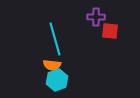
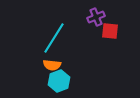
purple cross: rotated 24 degrees counterclockwise
cyan line: moved 1 px left, 1 px up; rotated 48 degrees clockwise
cyan hexagon: moved 2 px right, 1 px down
